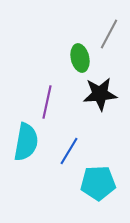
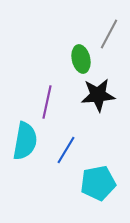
green ellipse: moved 1 px right, 1 px down
black star: moved 2 px left, 1 px down
cyan semicircle: moved 1 px left, 1 px up
blue line: moved 3 px left, 1 px up
cyan pentagon: rotated 8 degrees counterclockwise
